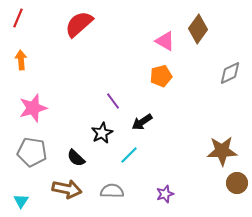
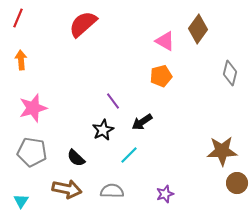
red semicircle: moved 4 px right
gray diamond: rotated 50 degrees counterclockwise
black star: moved 1 px right, 3 px up
